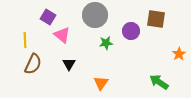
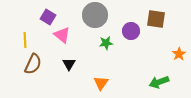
green arrow: rotated 54 degrees counterclockwise
